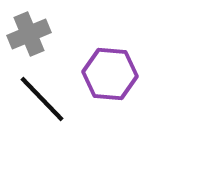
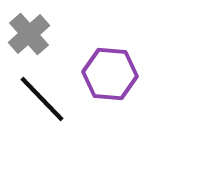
gray cross: rotated 18 degrees counterclockwise
